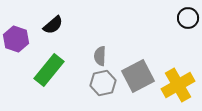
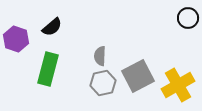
black semicircle: moved 1 px left, 2 px down
green rectangle: moved 1 px left, 1 px up; rotated 24 degrees counterclockwise
